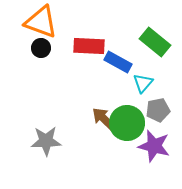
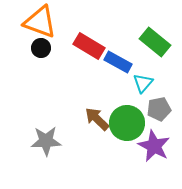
orange triangle: moved 1 px left
red rectangle: rotated 28 degrees clockwise
gray pentagon: moved 1 px right, 1 px up
brown arrow: moved 7 px left
purple star: rotated 12 degrees clockwise
